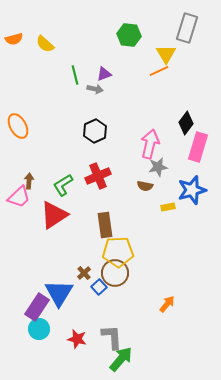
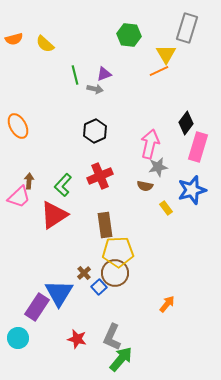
red cross: moved 2 px right
green L-shape: rotated 15 degrees counterclockwise
yellow rectangle: moved 2 px left, 1 px down; rotated 64 degrees clockwise
cyan circle: moved 21 px left, 9 px down
gray L-shape: rotated 152 degrees counterclockwise
